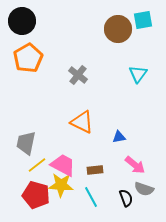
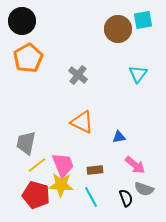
pink trapezoid: rotated 40 degrees clockwise
